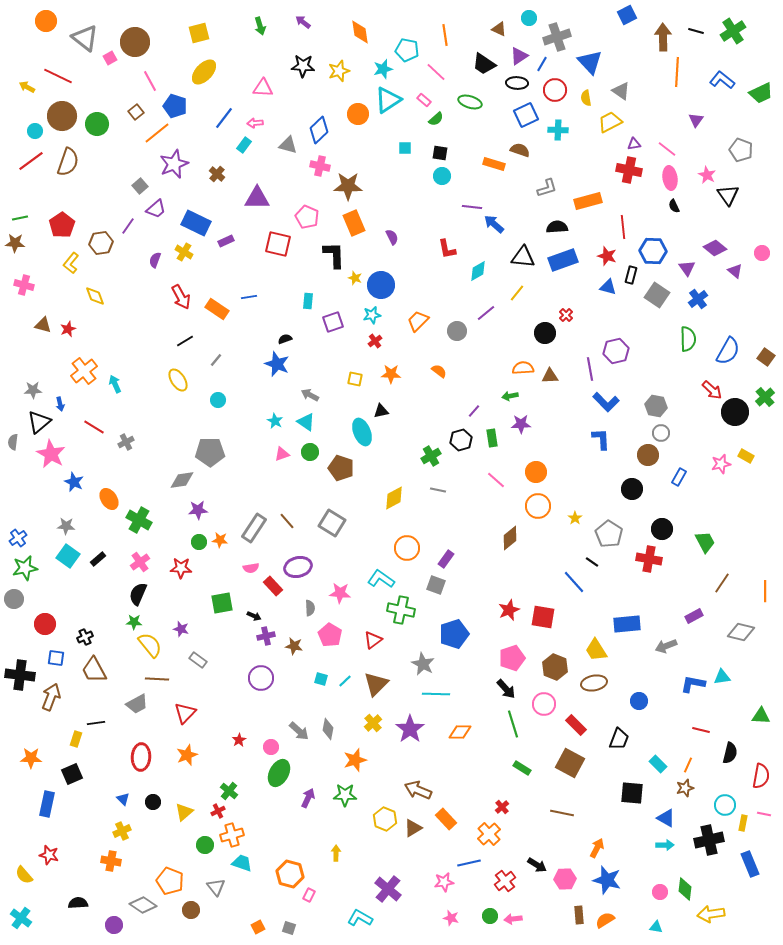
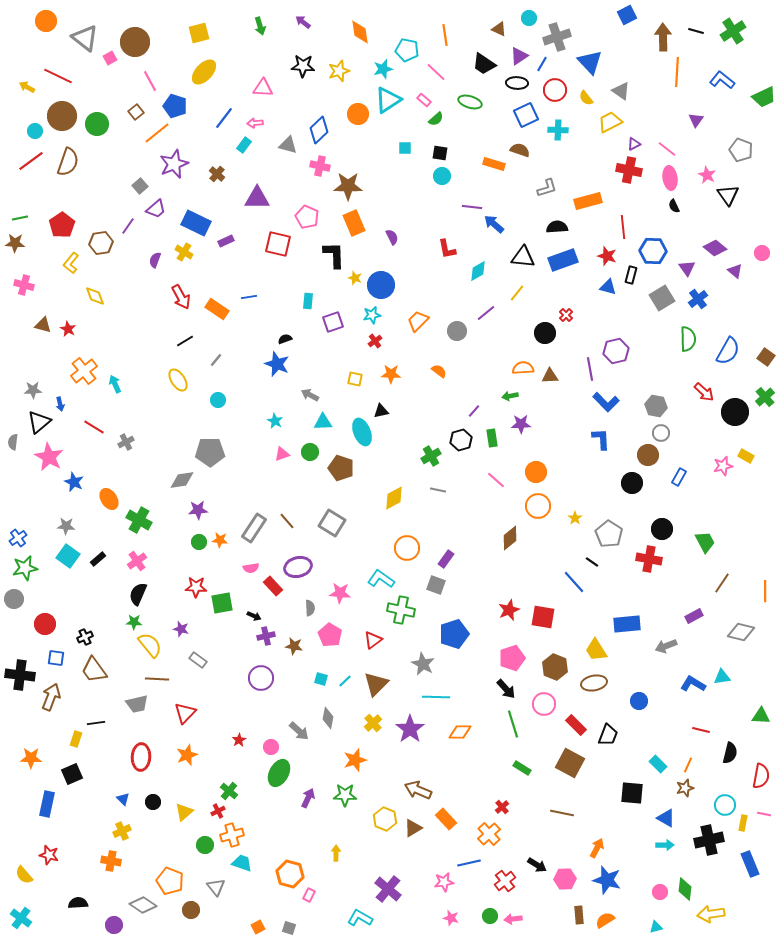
green trapezoid at (761, 93): moved 3 px right, 4 px down
yellow semicircle at (586, 98): rotated 28 degrees counterclockwise
purple triangle at (634, 144): rotated 16 degrees counterclockwise
gray square at (657, 295): moved 5 px right, 3 px down; rotated 25 degrees clockwise
red star at (68, 329): rotated 21 degrees counterclockwise
red arrow at (712, 390): moved 8 px left, 2 px down
cyan triangle at (306, 422): moved 17 px right; rotated 36 degrees counterclockwise
pink star at (51, 454): moved 2 px left, 3 px down
pink star at (721, 464): moved 2 px right, 2 px down
black circle at (632, 489): moved 6 px up
pink cross at (140, 562): moved 3 px left, 1 px up
red star at (181, 568): moved 15 px right, 19 px down
brown trapezoid at (94, 670): rotated 8 degrees counterclockwise
blue L-shape at (693, 684): rotated 20 degrees clockwise
cyan line at (436, 694): moved 3 px down
gray trapezoid at (137, 704): rotated 15 degrees clockwise
gray diamond at (328, 729): moved 11 px up
black trapezoid at (619, 739): moved 11 px left, 4 px up
cyan triangle at (656, 927): rotated 24 degrees counterclockwise
